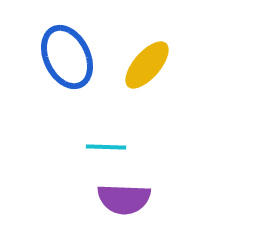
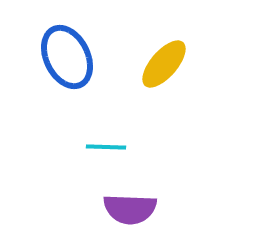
yellow ellipse: moved 17 px right, 1 px up
purple semicircle: moved 6 px right, 10 px down
